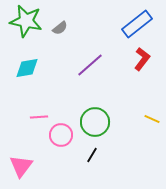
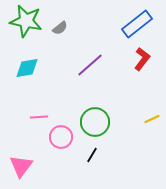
yellow line: rotated 49 degrees counterclockwise
pink circle: moved 2 px down
